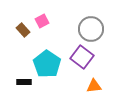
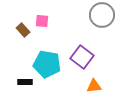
pink square: rotated 32 degrees clockwise
gray circle: moved 11 px right, 14 px up
cyan pentagon: rotated 24 degrees counterclockwise
black rectangle: moved 1 px right
